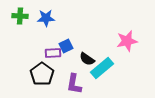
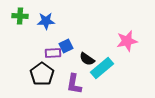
blue star: moved 3 px down
